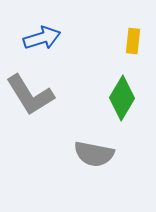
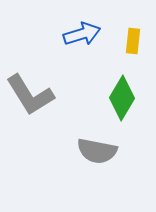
blue arrow: moved 40 px right, 4 px up
gray semicircle: moved 3 px right, 3 px up
